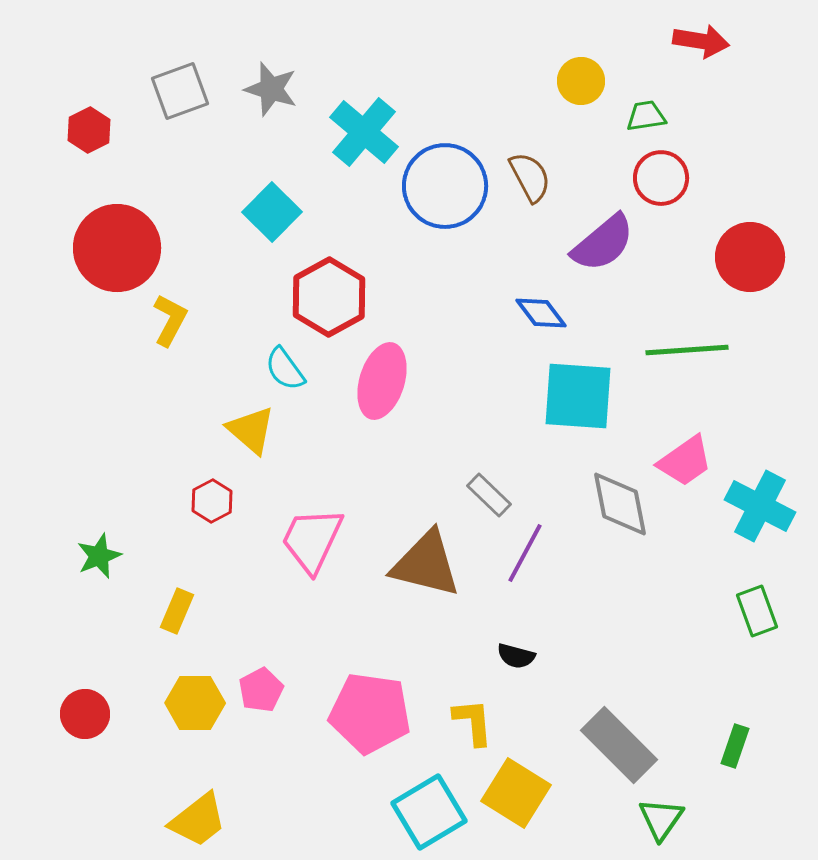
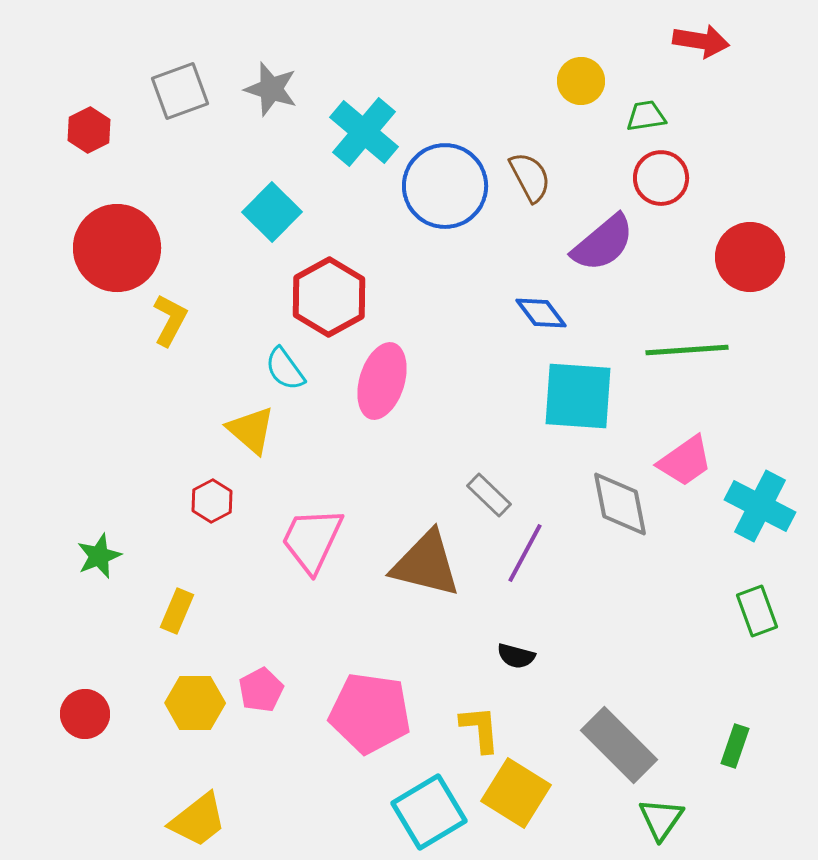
yellow L-shape at (473, 722): moved 7 px right, 7 px down
